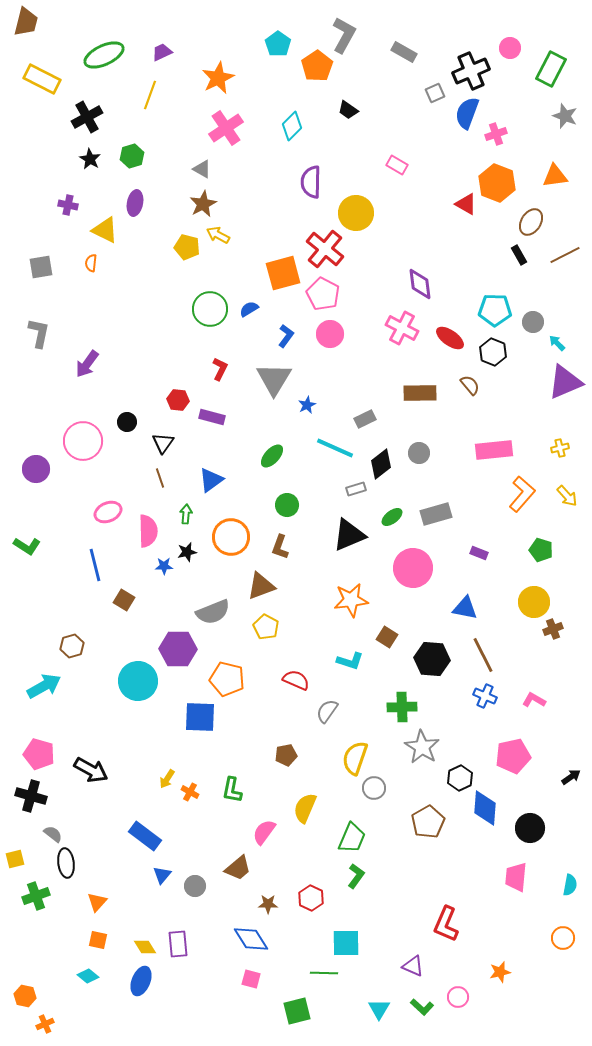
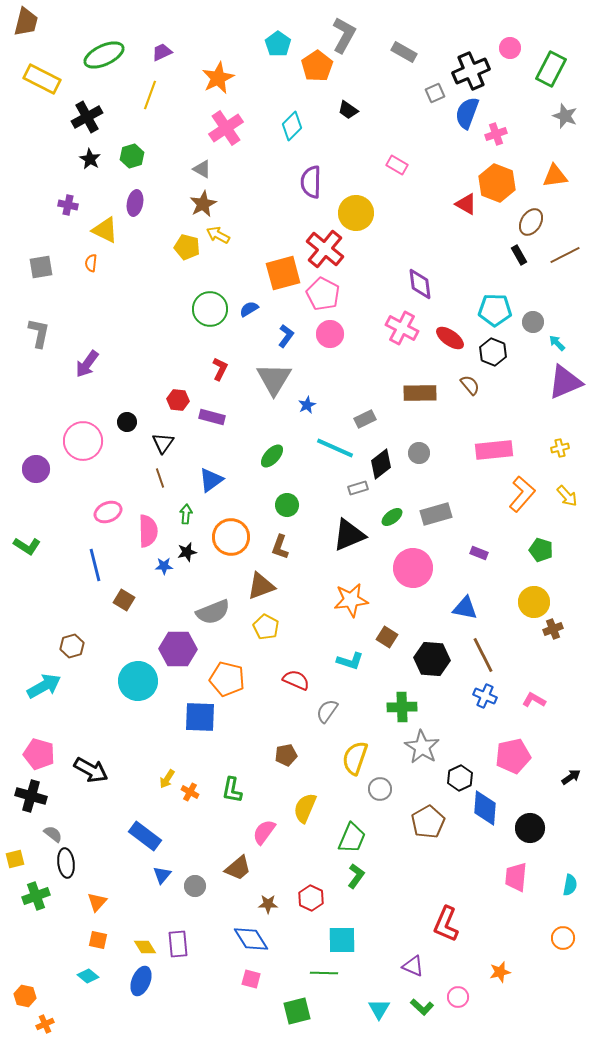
gray rectangle at (356, 489): moved 2 px right, 1 px up
gray circle at (374, 788): moved 6 px right, 1 px down
cyan square at (346, 943): moved 4 px left, 3 px up
